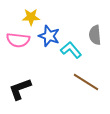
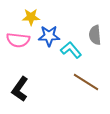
blue star: rotated 20 degrees counterclockwise
black L-shape: rotated 35 degrees counterclockwise
